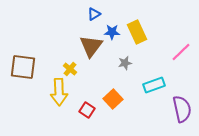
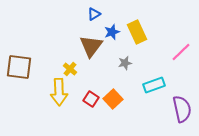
blue star: rotated 21 degrees counterclockwise
brown square: moved 4 px left
red square: moved 4 px right, 11 px up
